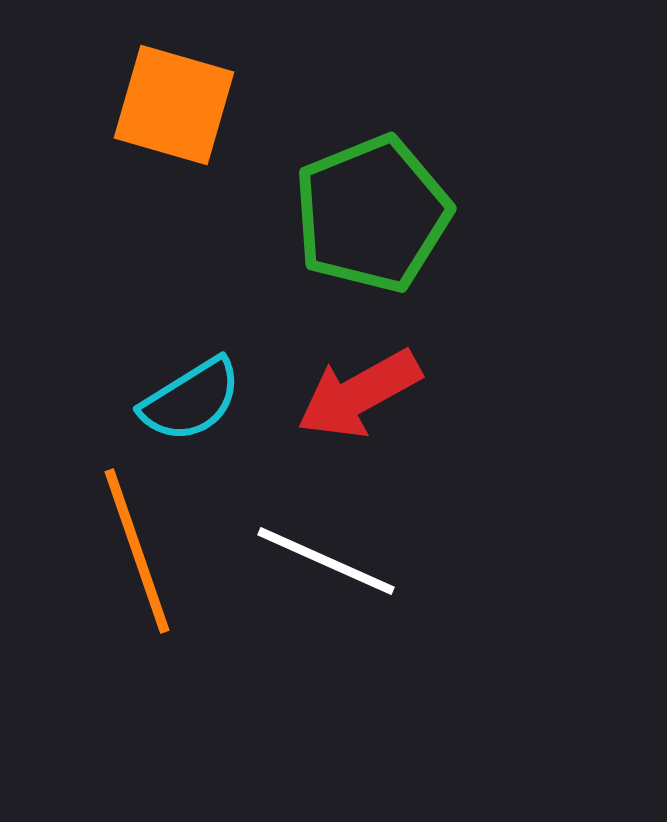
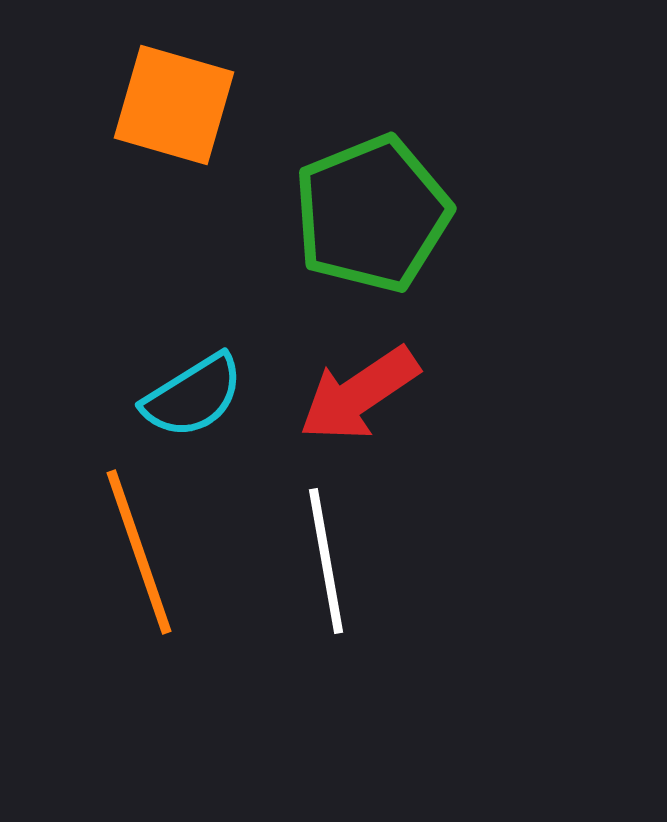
red arrow: rotated 5 degrees counterclockwise
cyan semicircle: moved 2 px right, 4 px up
orange line: moved 2 px right, 1 px down
white line: rotated 56 degrees clockwise
